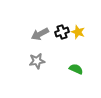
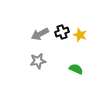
yellow star: moved 2 px right, 3 px down
gray star: moved 1 px right
